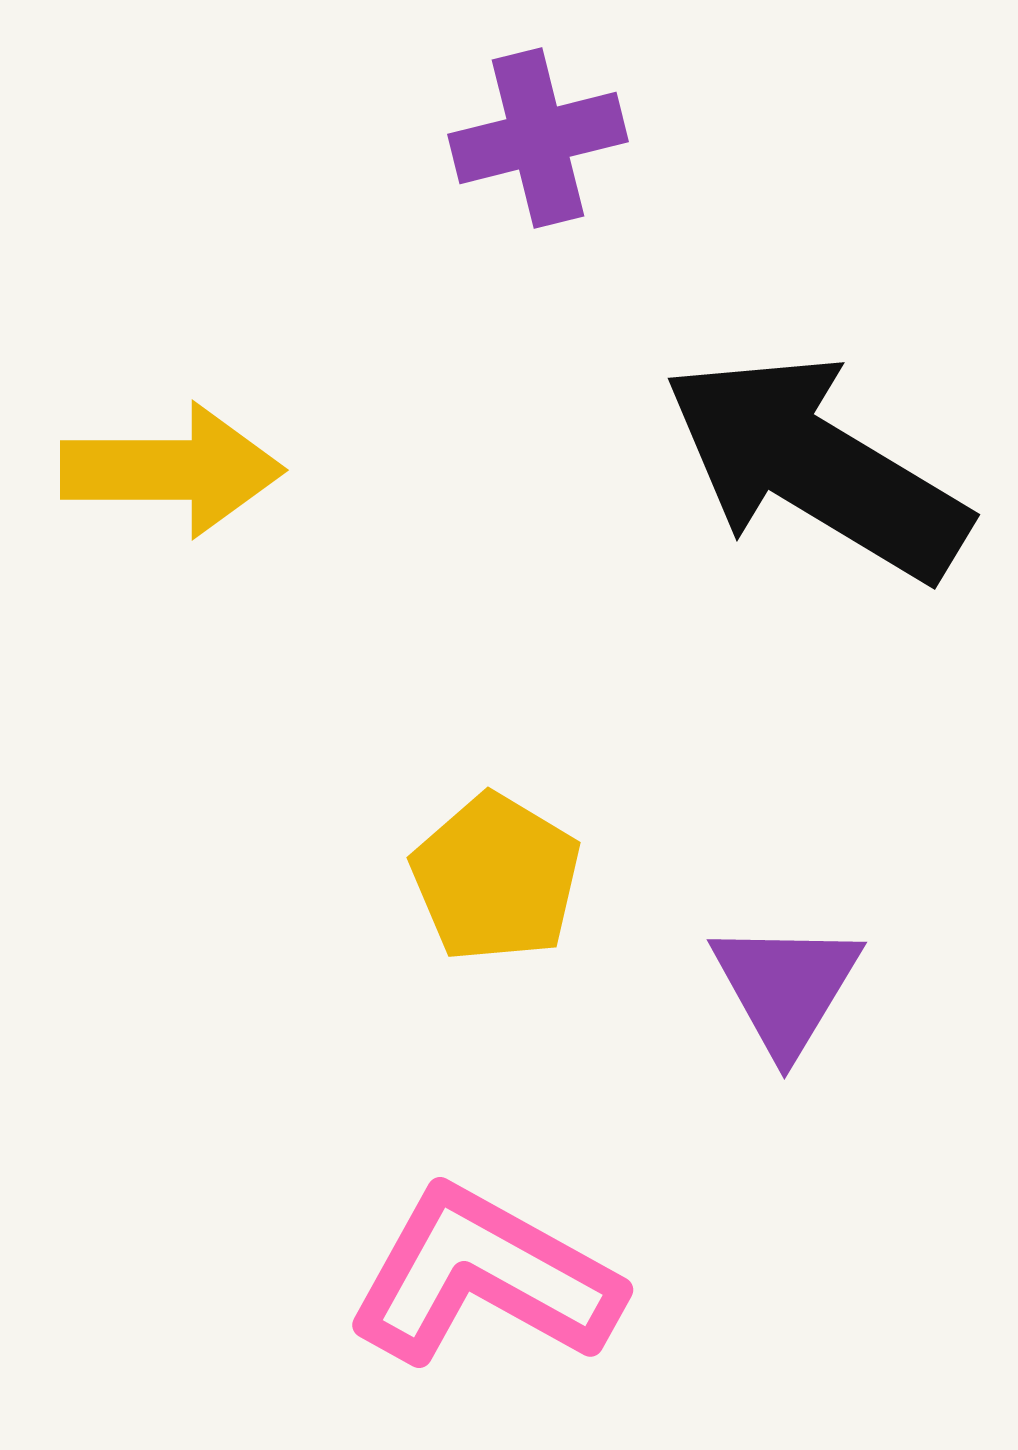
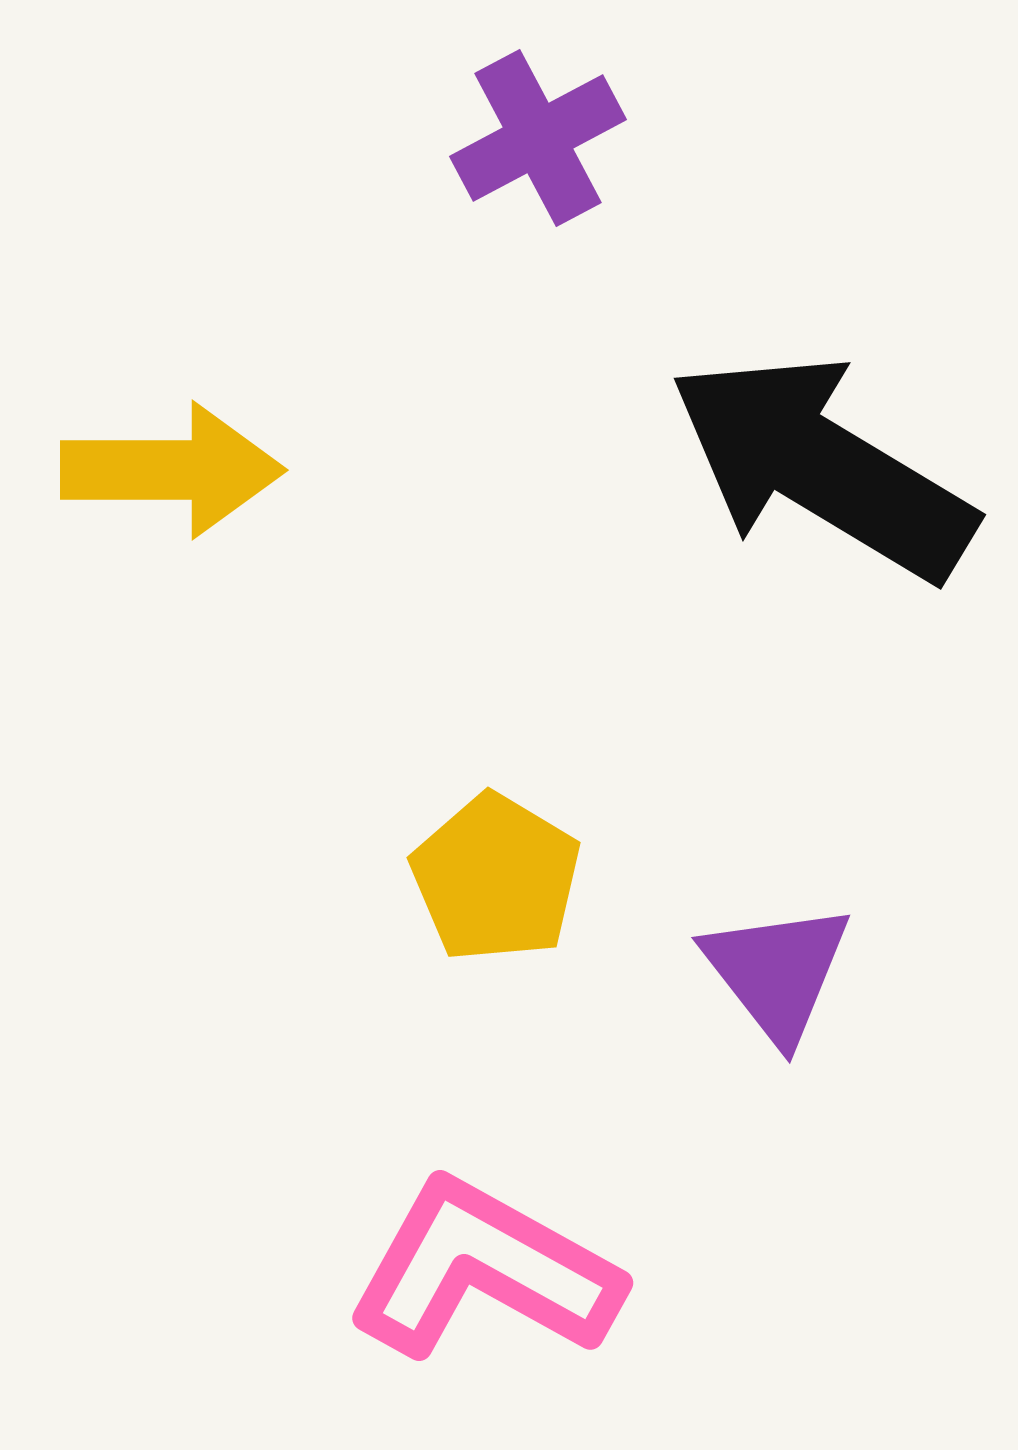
purple cross: rotated 14 degrees counterclockwise
black arrow: moved 6 px right
purple triangle: moved 9 px left, 15 px up; rotated 9 degrees counterclockwise
pink L-shape: moved 7 px up
